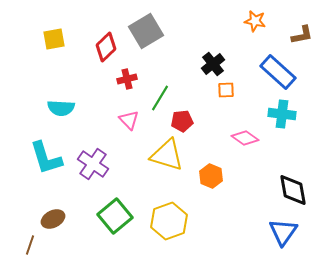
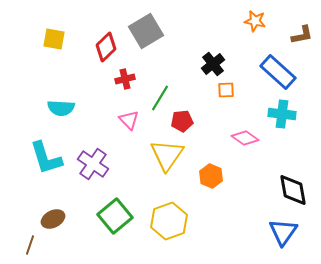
yellow square: rotated 20 degrees clockwise
red cross: moved 2 px left
yellow triangle: rotated 48 degrees clockwise
